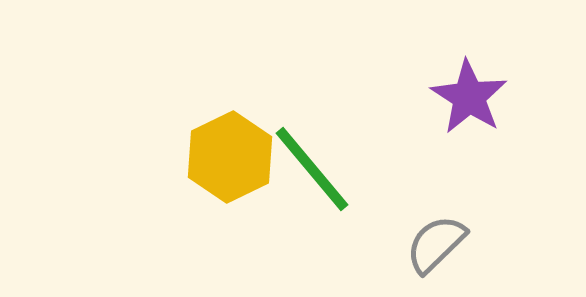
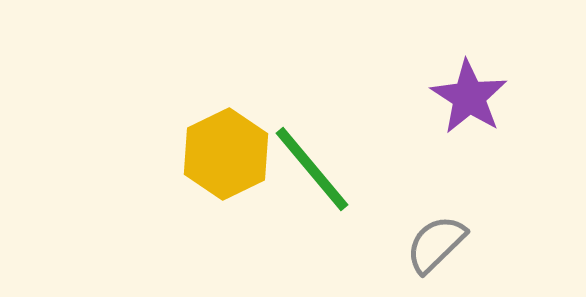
yellow hexagon: moved 4 px left, 3 px up
